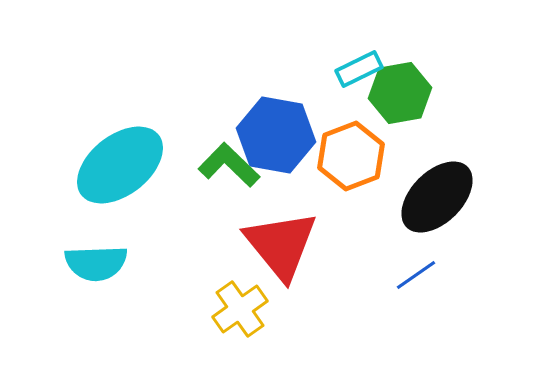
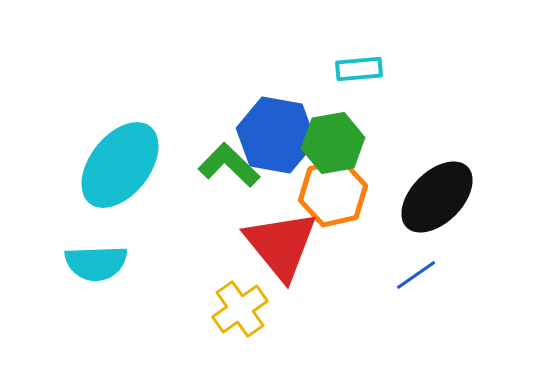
cyan rectangle: rotated 21 degrees clockwise
green hexagon: moved 67 px left, 50 px down
orange hexagon: moved 18 px left, 37 px down; rotated 8 degrees clockwise
cyan ellipse: rotated 14 degrees counterclockwise
